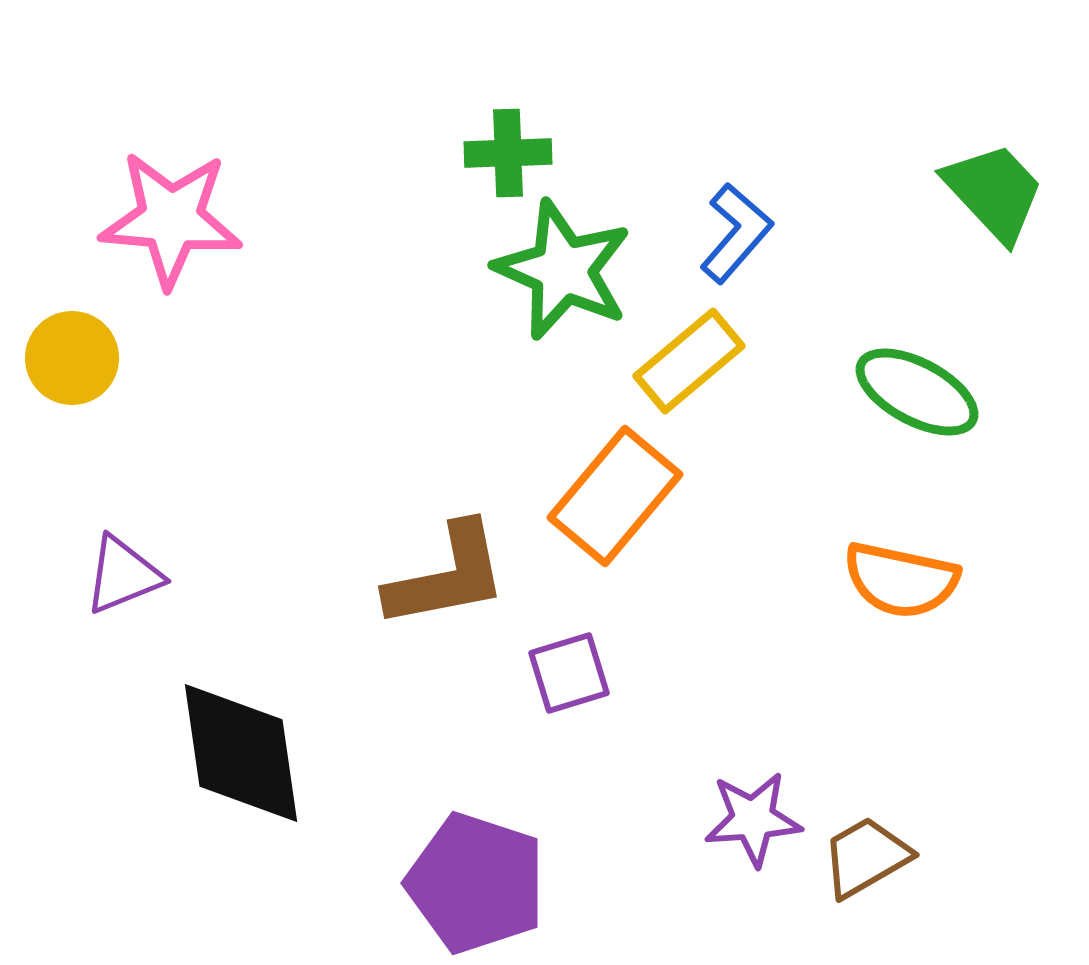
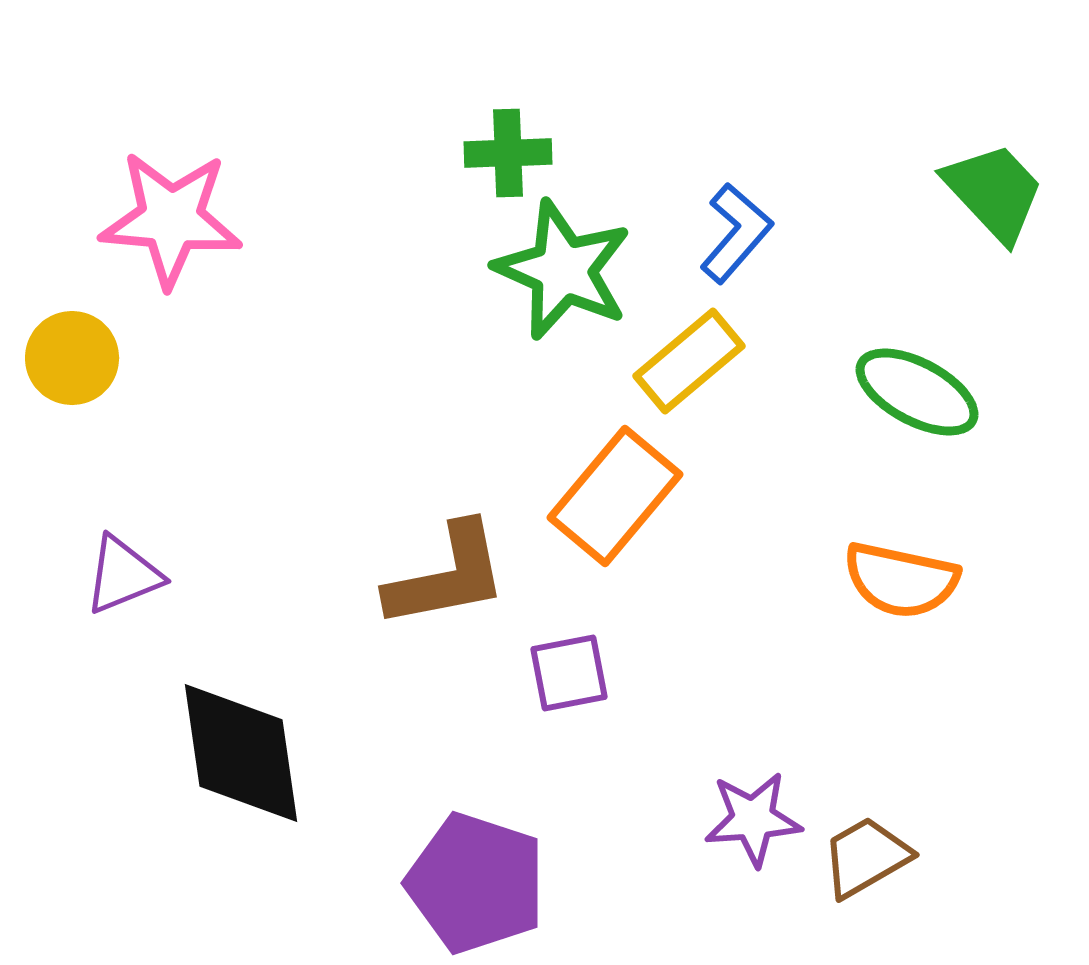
purple square: rotated 6 degrees clockwise
